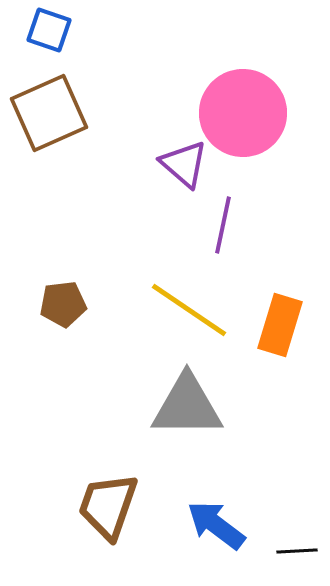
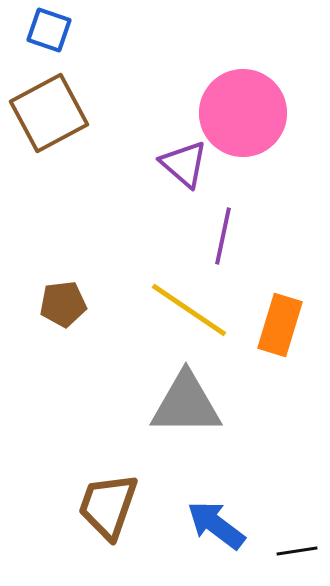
brown square: rotated 4 degrees counterclockwise
purple line: moved 11 px down
gray triangle: moved 1 px left, 2 px up
black line: rotated 6 degrees counterclockwise
